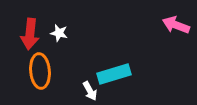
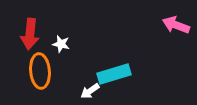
white star: moved 2 px right, 11 px down
white arrow: rotated 84 degrees clockwise
